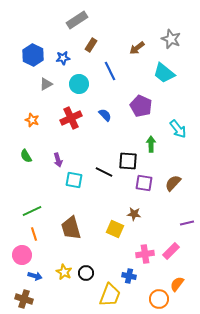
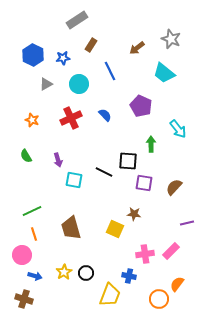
brown semicircle: moved 1 px right, 4 px down
yellow star: rotated 14 degrees clockwise
